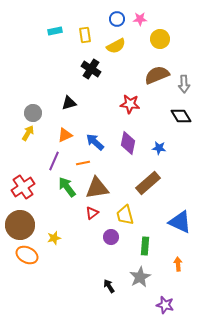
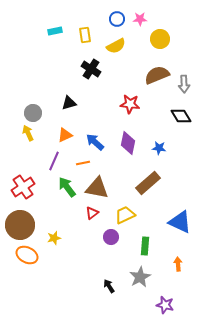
yellow arrow: rotated 56 degrees counterclockwise
brown triangle: rotated 20 degrees clockwise
yellow trapezoid: rotated 80 degrees clockwise
